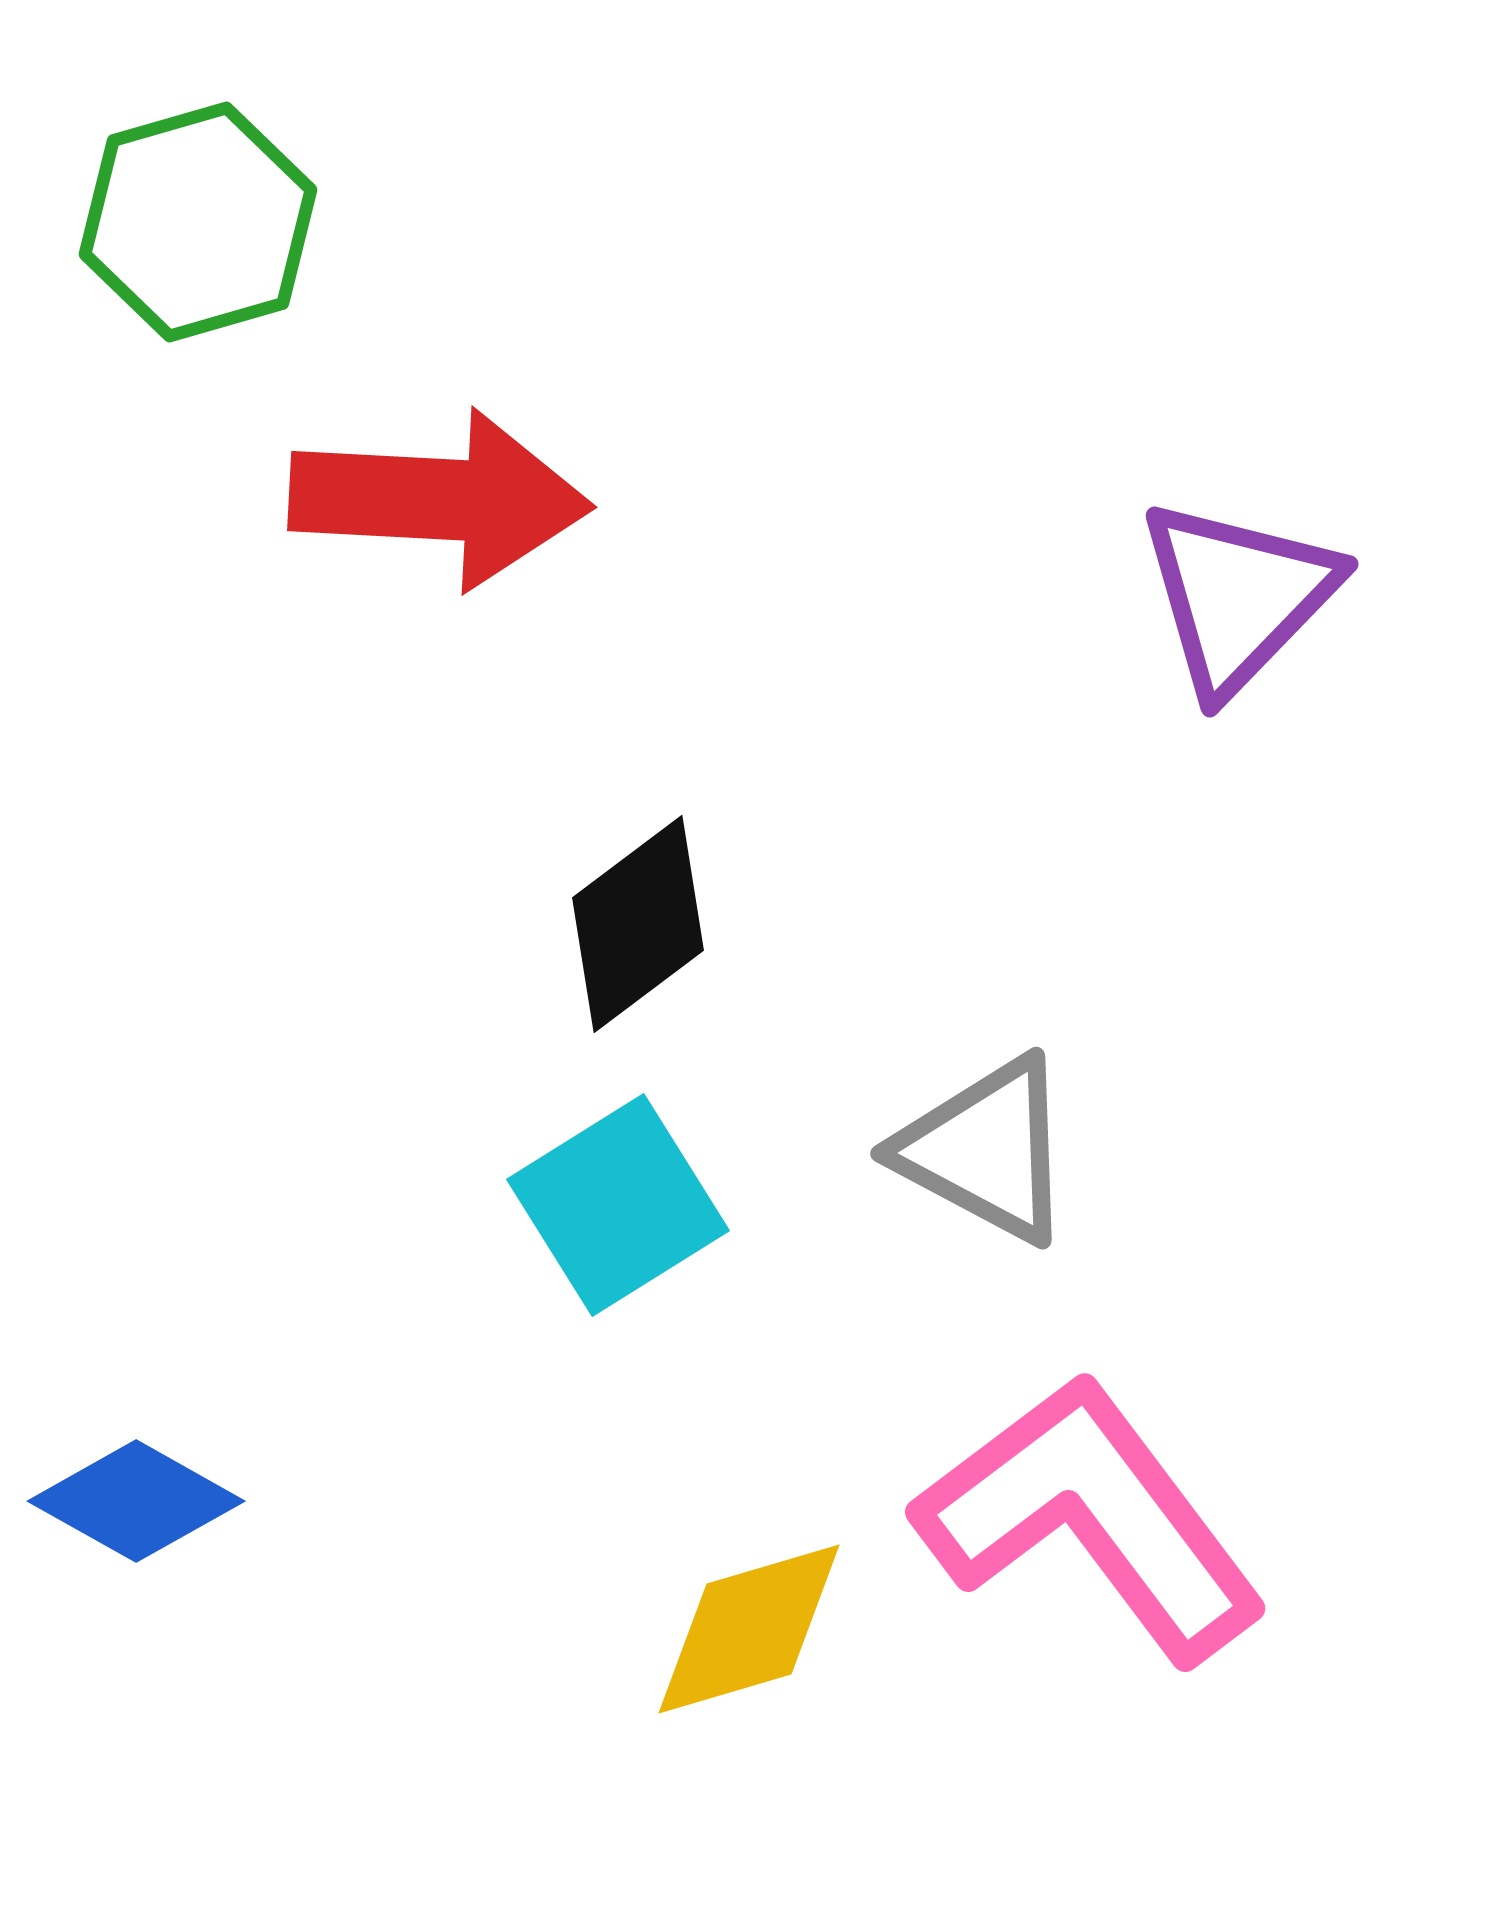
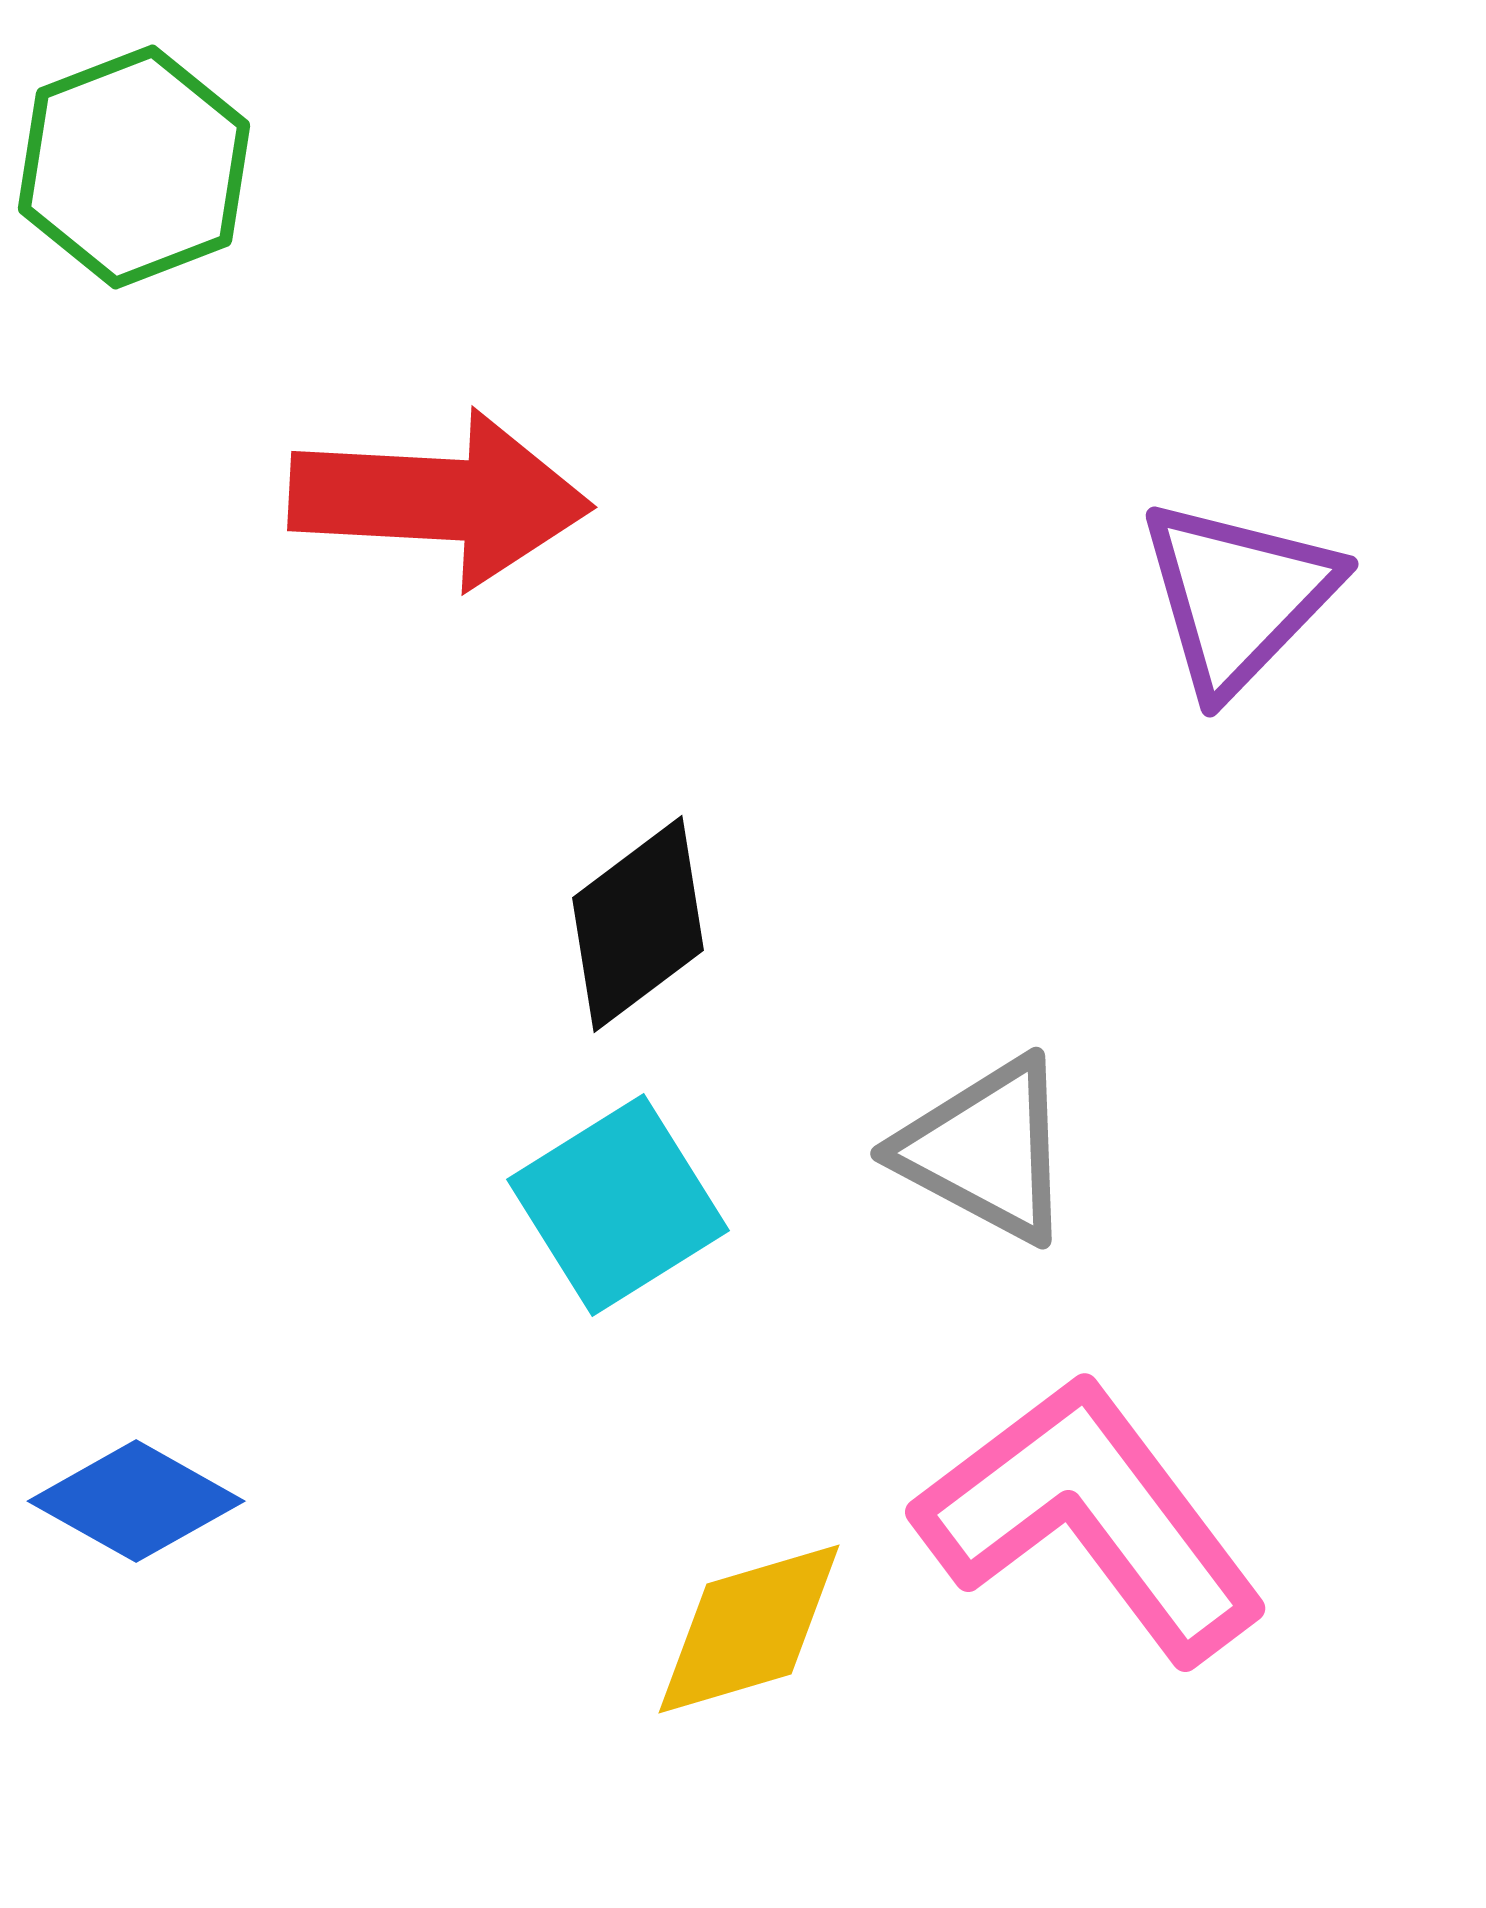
green hexagon: moved 64 px left, 55 px up; rotated 5 degrees counterclockwise
